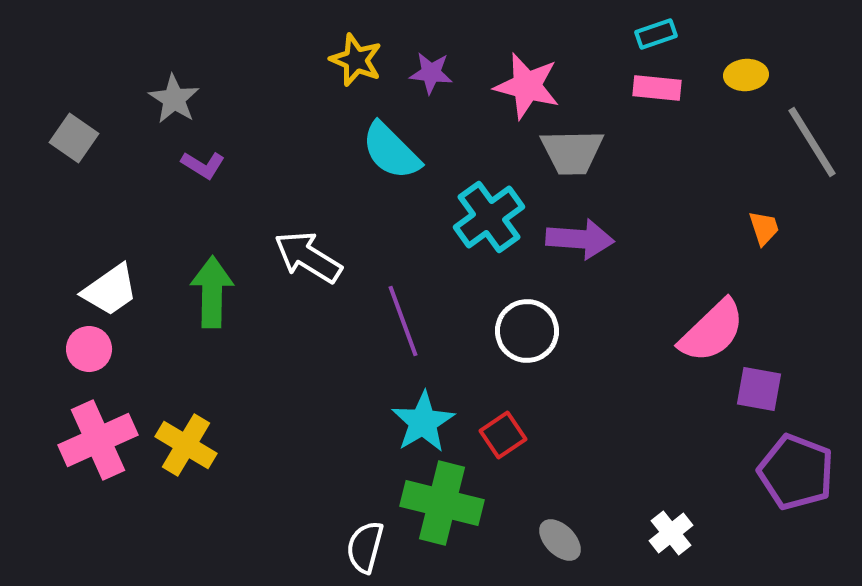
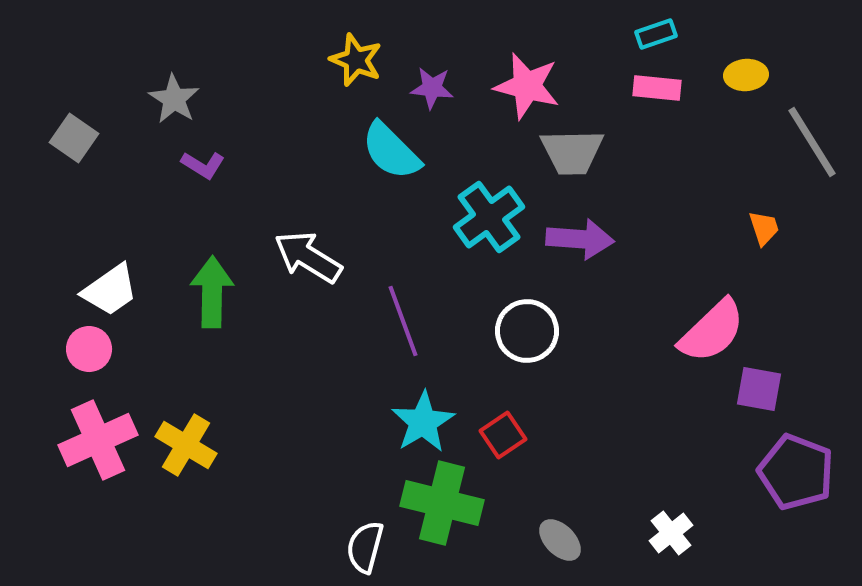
purple star: moved 1 px right, 15 px down
